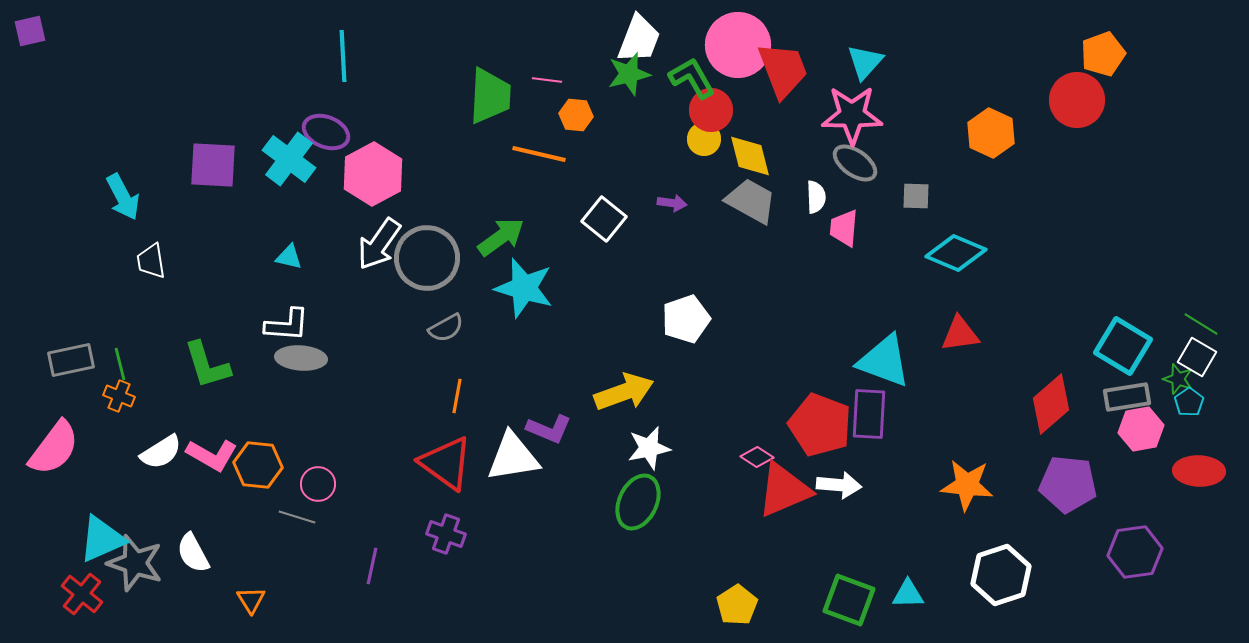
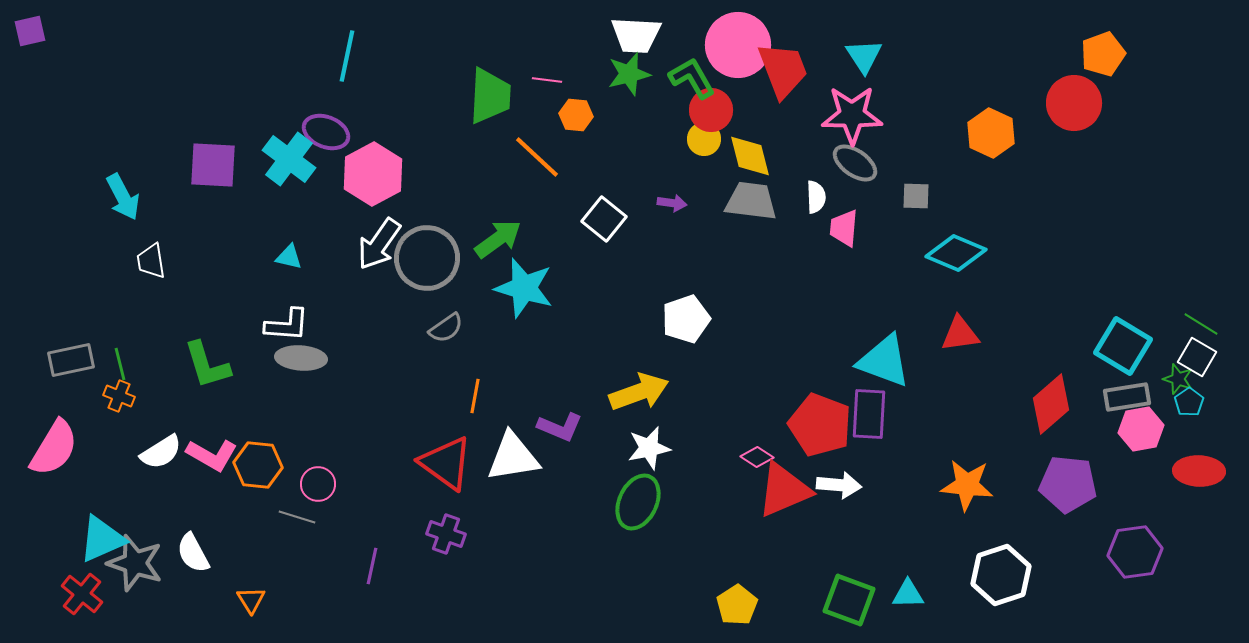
white trapezoid at (639, 39): moved 3 px left, 4 px up; rotated 72 degrees clockwise
cyan line at (343, 56): moved 4 px right; rotated 15 degrees clockwise
cyan triangle at (865, 62): moved 1 px left, 6 px up; rotated 15 degrees counterclockwise
red circle at (1077, 100): moved 3 px left, 3 px down
orange line at (539, 154): moved 2 px left, 3 px down; rotated 30 degrees clockwise
gray trapezoid at (751, 201): rotated 22 degrees counterclockwise
green arrow at (501, 237): moved 3 px left, 2 px down
gray semicircle at (446, 328): rotated 6 degrees counterclockwise
yellow arrow at (624, 392): moved 15 px right
orange line at (457, 396): moved 18 px right
purple L-shape at (549, 429): moved 11 px right, 2 px up
pink semicircle at (54, 448): rotated 6 degrees counterclockwise
